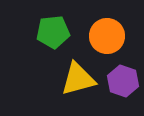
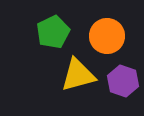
green pentagon: rotated 20 degrees counterclockwise
yellow triangle: moved 4 px up
